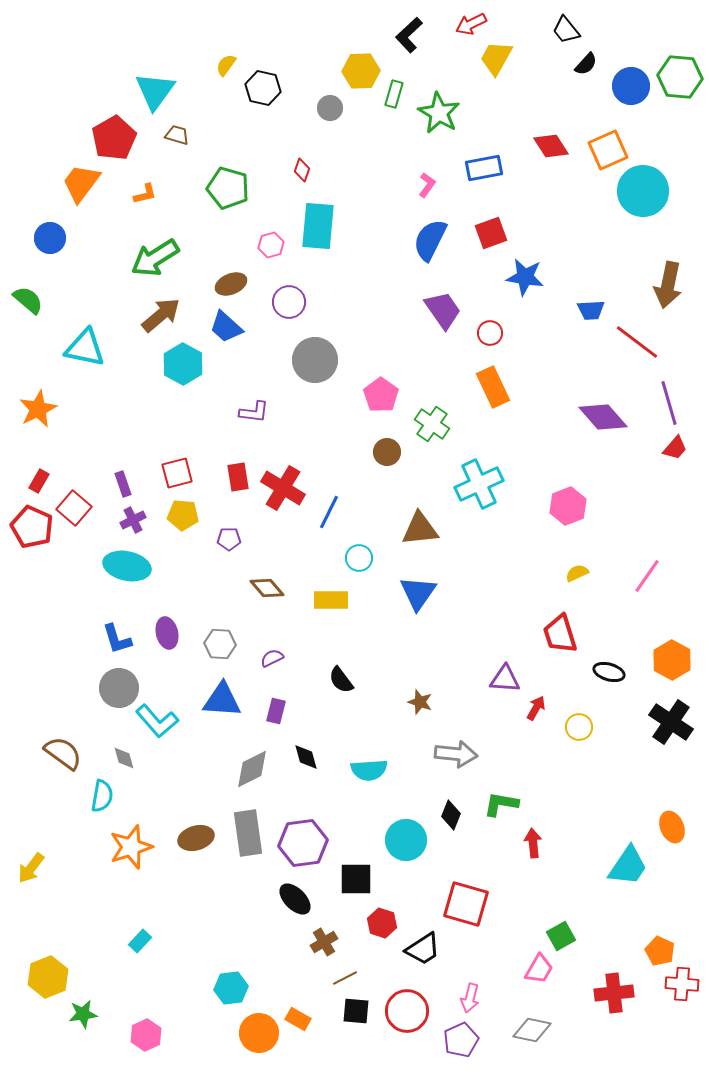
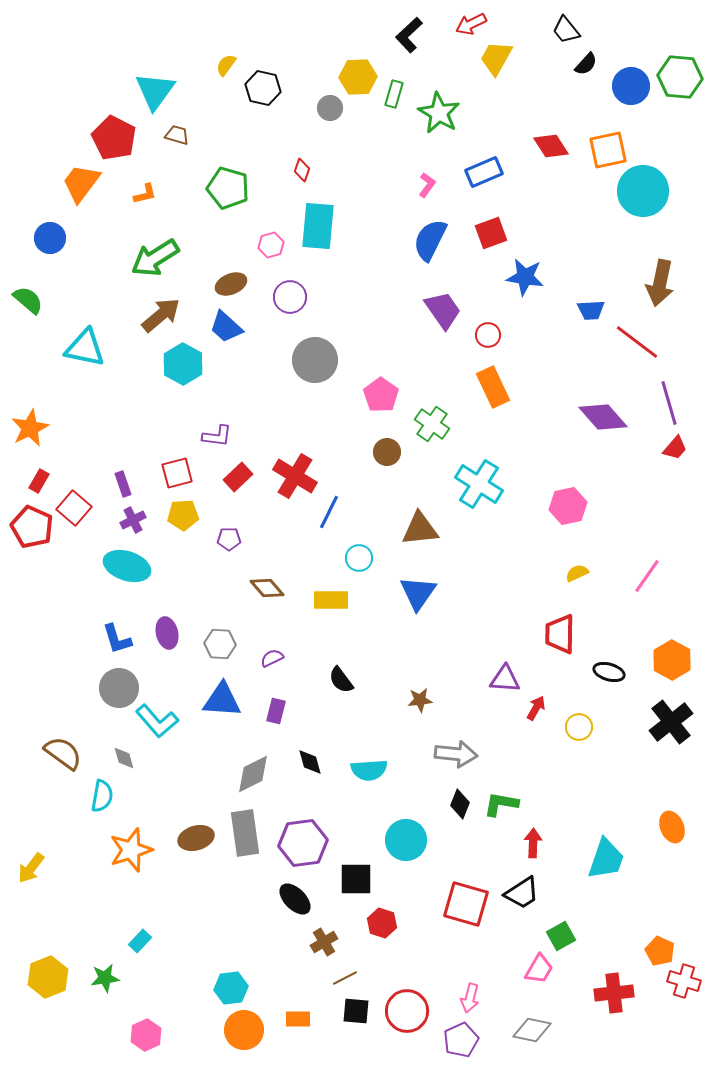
yellow hexagon at (361, 71): moved 3 px left, 6 px down
red pentagon at (114, 138): rotated 15 degrees counterclockwise
orange square at (608, 150): rotated 12 degrees clockwise
blue rectangle at (484, 168): moved 4 px down; rotated 12 degrees counterclockwise
brown arrow at (668, 285): moved 8 px left, 2 px up
purple circle at (289, 302): moved 1 px right, 5 px up
red circle at (490, 333): moved 2 px left, 2 px down
orange star at (38, 409): moved 8 px left, 19 px down
purple L-shape at (254, 412): moved 37 px left, 24 px down
red rectangle at (238, 477): rotated 56 degrees clockwise
cyan cross at (479, 484): rotated 33 degrees counterclockwise
red cross at (283, 488): moved 12 px right, 12 px up
pink hexagon at (568, 506): rotated 9 degrees clockwise
yellow pentagon at (183, 515): rotated 8 degrees counterclockwise
cyan ellipse at (127, 566): rotated 6 degrees clockwise
red trapezoid at (560, 634): rotated 18 degrees clockwise
brown star at (420, 702): moved 2 px up; rotated 25 degrees counterclockwise
black cross at (671, 722): rotated 18 degrees clockwise
black diamond at (306, 757): moved 4 px right, 5 px down
gray diamond at (252, 769): moved 1 px right, 5 px down
black diamond at (451, 815): moved 9 px right, 11 px up
gray rectangle at (248, 833): moved 3 px left
red arrow at (533, 843): rotated 8 degrees clockwise
orange star at (131, 847): moved 3 px down
cyan trapezoid at (628, 866): moved 22 px left, 7 px up; rotated 15 degrees counterclockwise
black trapezoid at (423, 949): moved 99 px right, 56 px up
red cross at (682, 984): moved 2 px right, 3 px up; rotated 12 degrees clockwise
green star at (83, 1014): moved 22 px right, 36 px up
orange rectangle at (298, 1019): rotated 30 degrees counterclockwise
orange circle at (259, 1033): moved 15 px left, 3 px up
